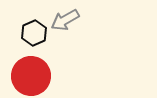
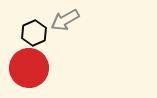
red circle: moved 2 px left, 8 px up
